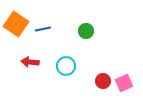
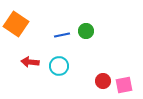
blue line: moved 19 px right, 6 px down
cyan circle: moved 7 px left
pink square: moved 2 px down; rotated 12 degrees clockwise
